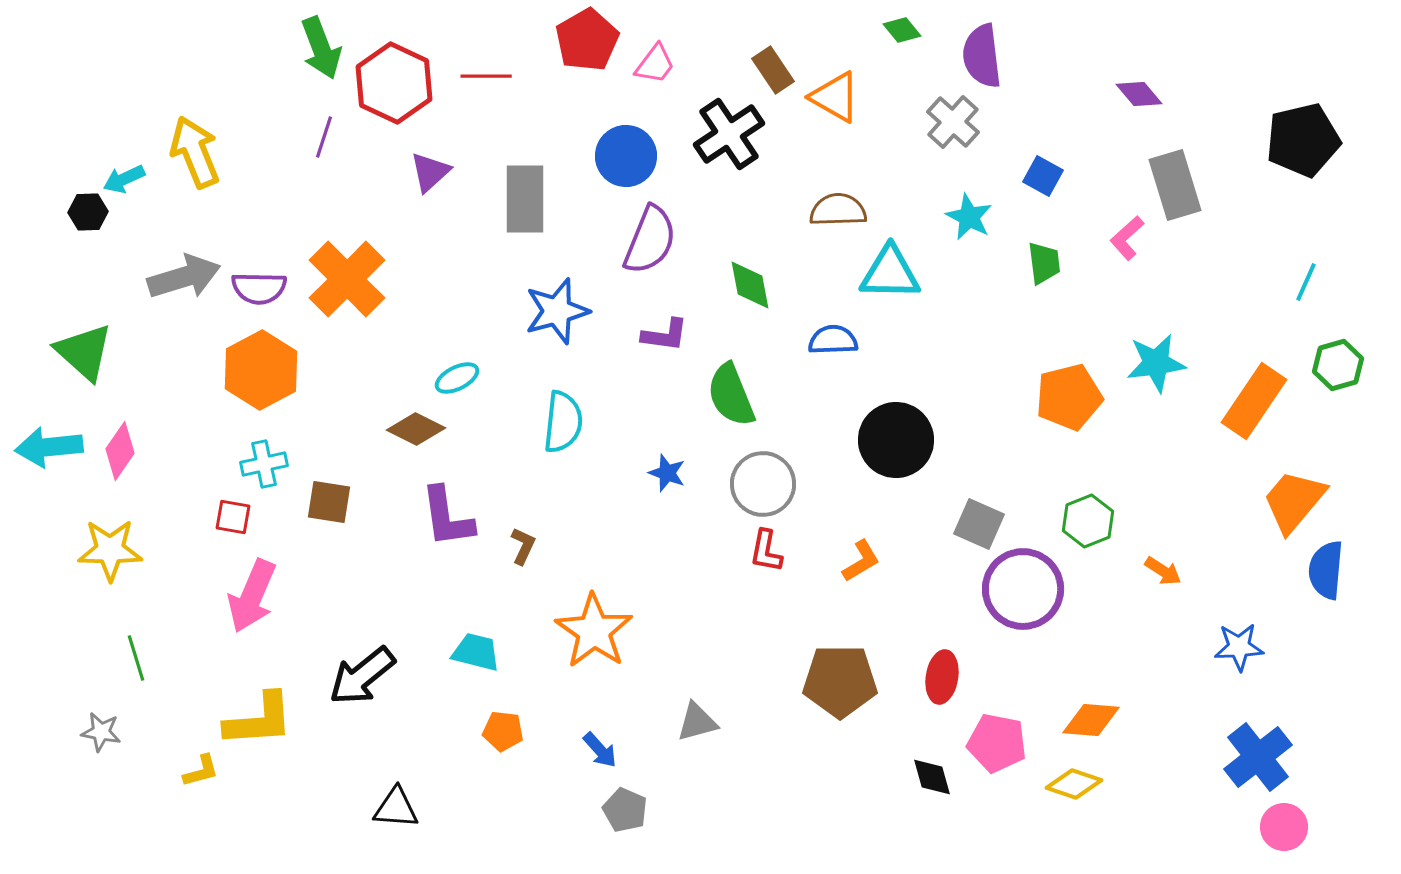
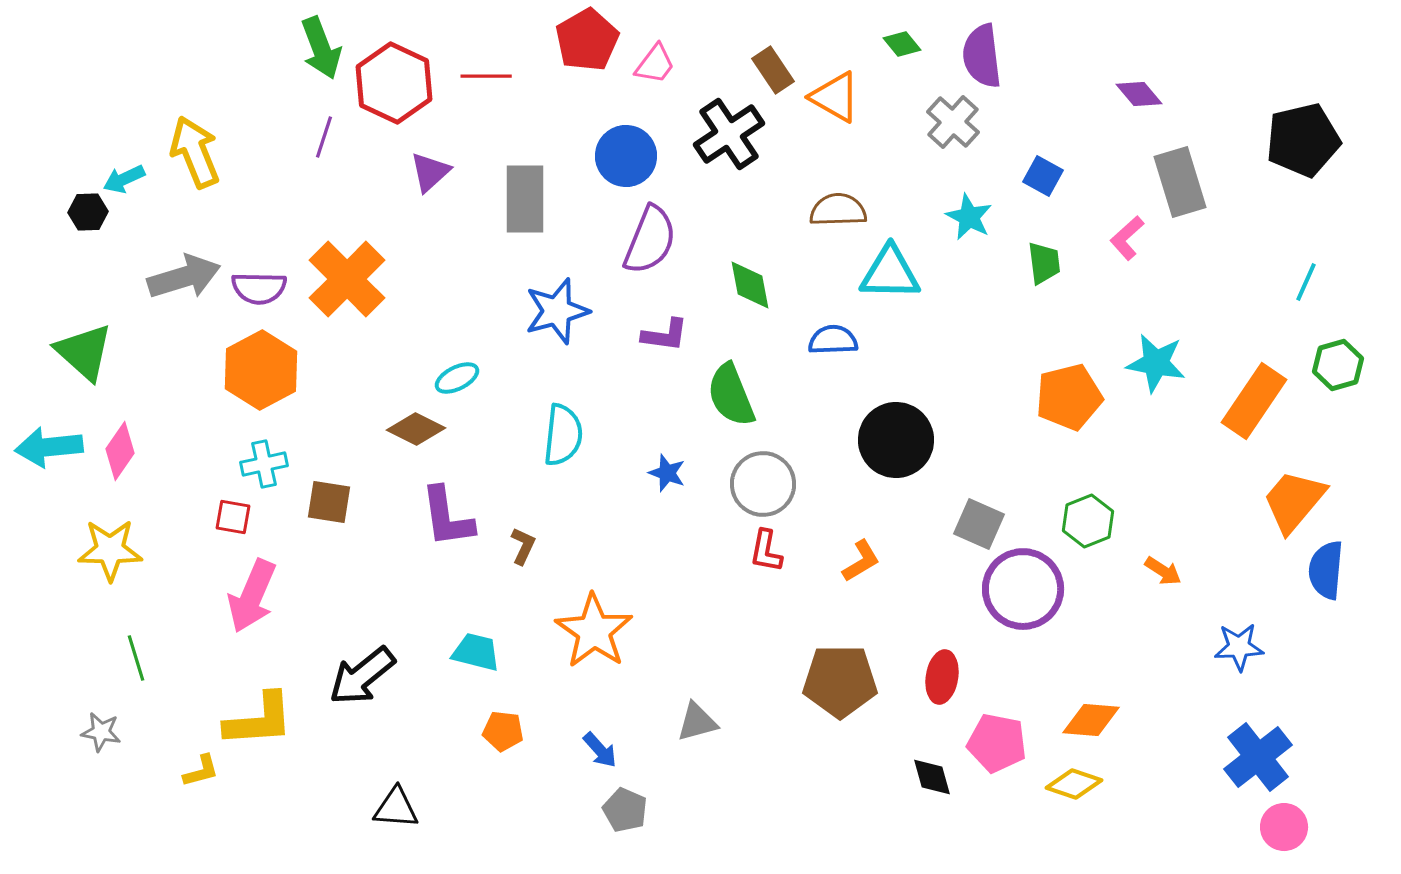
green diamond at (902, 30): moved 14 px down
gray rectangle at (1175, 185): moved 5 px right, 3 px up
cyan star at (1156, 363): rotated 18 degrees clockwise
cyan semicircle at (563, 422): moved 13 px down
